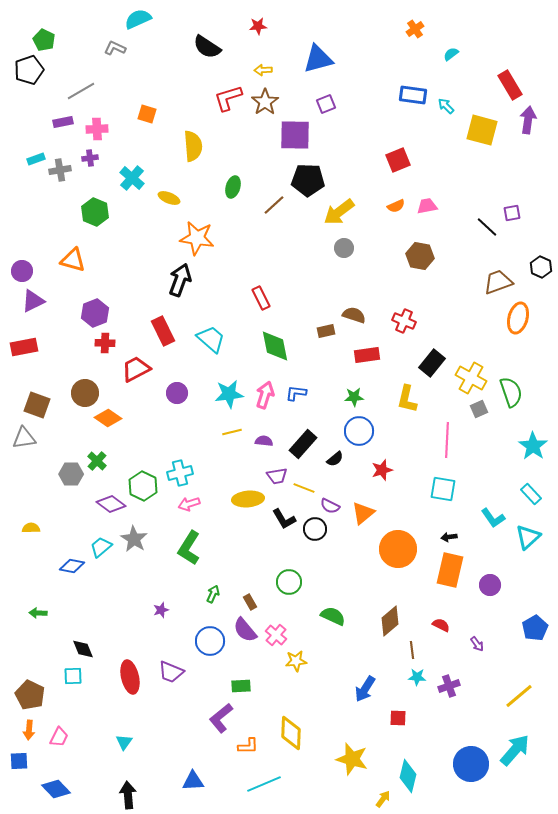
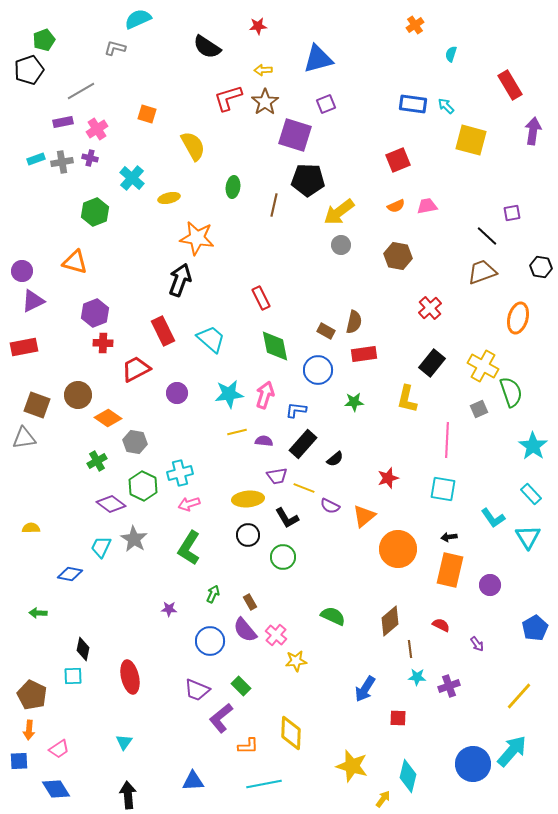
orange cross at (415, 29): moved 4 px up
green pentagon at (44, 40): rotated 25 degrees clockwise
gray L-shape at (115, 48): rotated 10 degrees counterclockwise
cyan semicircle at (451, 54): rotated 35 degrees counterclockwise
blue rectangle at (413, 95): moved 9 px down
purple arrow at (528, 120): moved 5 px right, 11 px down
pink cross at (97, 129): rotated 30 degrees counterclockwise
yellow square at (482, 130): moved 11 px left, 10 px down
purple square at (295, 135): rotated 16 degrees clockwise
yellow semicircle at (193, 146): rotated 24 degrees counterclockwise
purple cross at (90, 158): rotated 21 degrees clockwise
gray cross at (60, 170): moved 2 px right, 8 px up
green ellipse at (233, 187): rotated 10 degrees counterclockwise
yellow ellipse at (169, 198): rotated 35 degrees counterclockwise
brown line at (274, 205): rotated 35 degrees counterclockwise
green hexagon at (95, 212): rotated 16 degrees clockwise
black line at (487, 227): moved 9 px down
gray circle at (344, 248): moved 3 px left, 3 px up
brown hexagon at (420, 256): moved 22 px left
orange triangle at (73, 260): moved 2 px right, 2 px down
black hexagon at (541, 267): rotated 15 degrees counterclockwise
brown trapezoid at (498, 282): moved 16 px left, 10 px up
brown semicircle at (354, 315): moved 7 px down; rotated 85 degrees clockwise
red cross at (404, 321): moved 26 px right, 13 px up; rotated 25 degrees clockwise
brown rectangle at (326, 331): rotated 42 degrees clockwise
red cross at (105, 343): moved 2 px left
red rectangle at (367, 355): moved 3 px left, 1 px up
yellow cross at (471, 378): moved 12 px right, 12 px up
brown circle at (85, 393): moved 7 px left, 2 px down
blue L-shape at (296, 393): moved 17 px down
green star at (354, 397): moved 5 px down
blue circle at (359, 431): moved 41 px left, 61 px up
yellow line at (232, 432): moved 5 px right
green cross at (97, 461): rotated 18 degrees clockwise
red star at (382, 470): moved 6 px right, 8 px down
gray hexagon at (71, 474): moved 64 px right, 32 px up; rotated 10 degrees clockwise
orange triangle at (363, 513): moved 1 px right, 3 px down
black L-shape at (284, 519): moved 3 px right, 1 px up
black circle at (315, 529): moved 67 px left, 6 px down
cyan triangle at (528, 537): rotated 20 degrees counterclockwise
cyan trapezoid at (101, 547): rotated 25 degrees counterclockwise
blue diamond at (72, 566): moved 2 px left, 8 px down
green circle at (289, 582): moved 6 px left, 25 px up
purple star at (161, 610): moved 8 px right, 1 px up; rotated 21 degrees clockwise
black diamond at (83, 649): rotated 35 degrees clockwise
brown line at (412, 650): moved 2 px left, 1 px up
purple trapezoid at (171, 672): moved 26 px right, 18 px down
green rectangle at (241, 686): rotated 48 degrees clockwise
brown pentagon at (30, 695): moved 2 px right
yellow line at (519, 696): rotated 8 degrees counterclockwise
pink trapezoid at (59, 737): moved 12 px down; rotated 30 degrees clockwise
cyan arrow at (515, 750): moved 3 px left, 1 px down
yellow star at (352, 759): moved 7 px down
blue circle at (471, 764): moved 2 px right
cyan line at (264, 784): rotated 12 degrees clockwise
blue diamond at (56, 789): rotated 12 degrees clockwise
